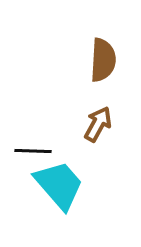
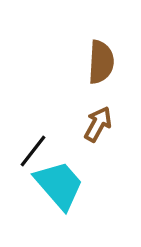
brown semicircle: moved 2 px left, 2 px down
black line: rotated 54 degrees counterclockwise
